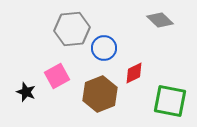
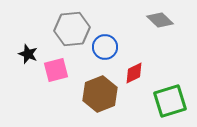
blue circle: moved 1 px right, 1 px up
pink square: moved 1 px left, 6 px up; rotated 15 degrees clockwise
black star: moved 2 px right, 38 px up
green square: rotated 28 degrees counterclockwise
